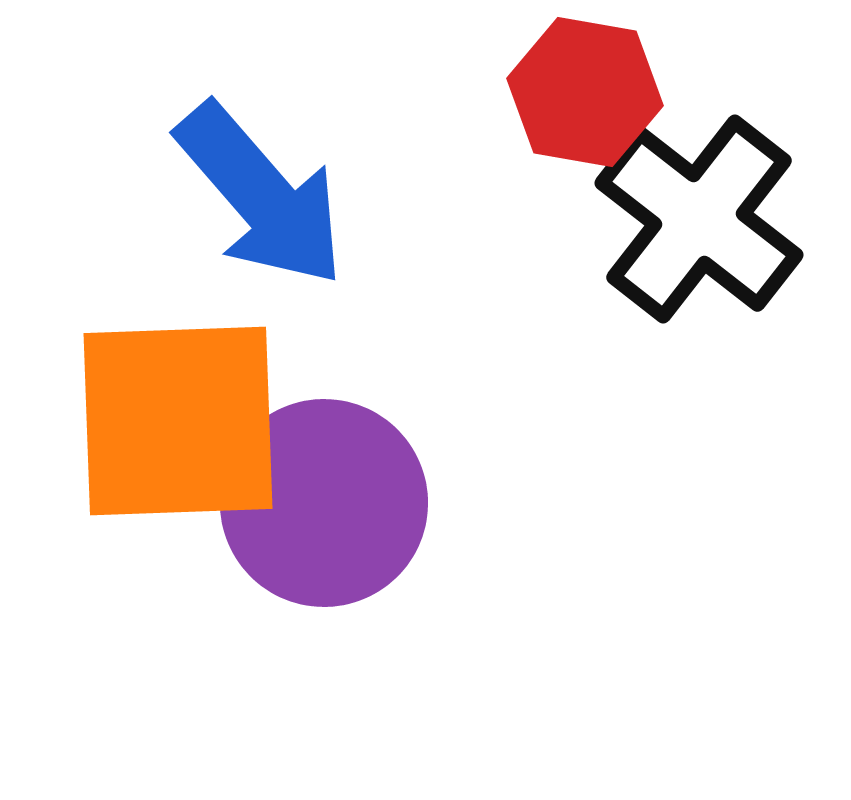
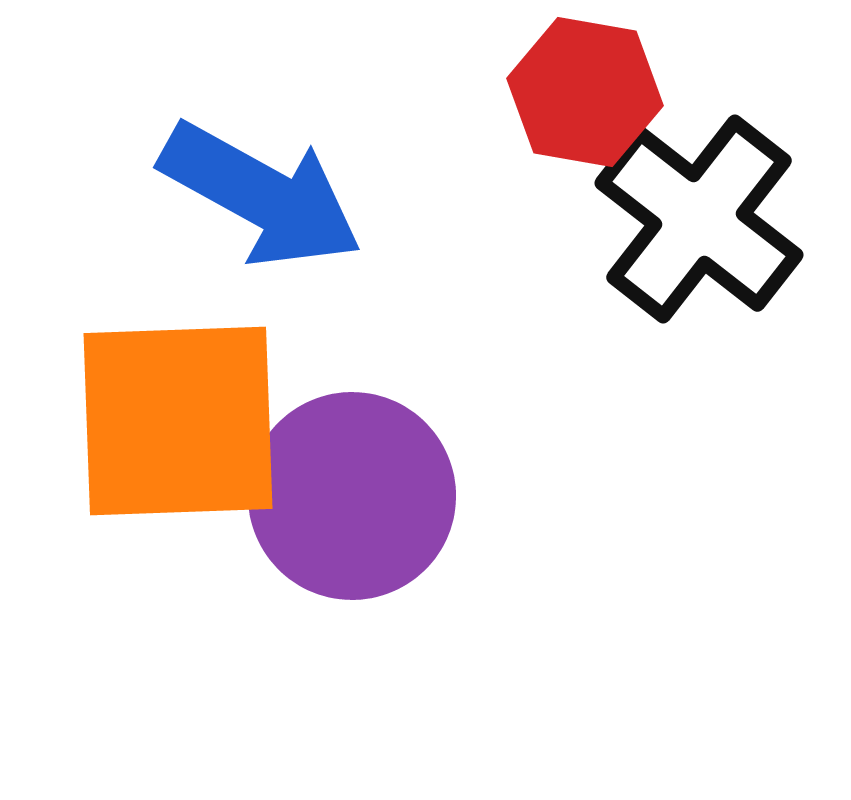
blue arrow: rotated 20 degrees counterclockwise
purple circle: moved 28 px right, 7 px up
